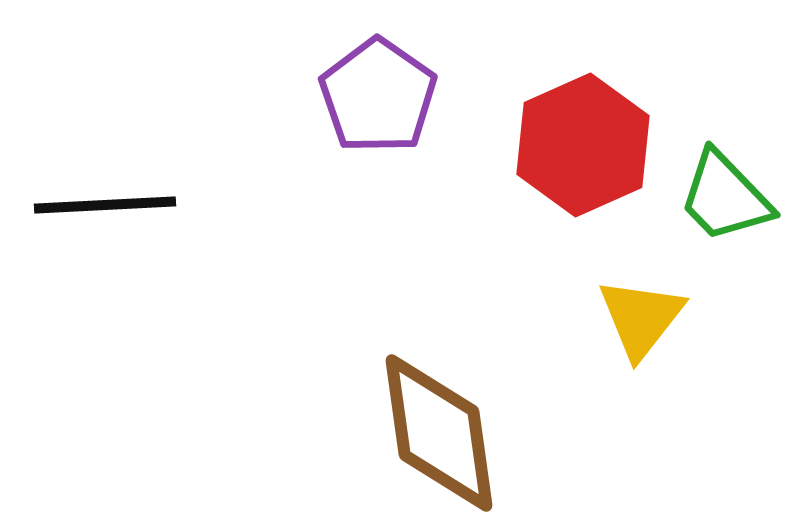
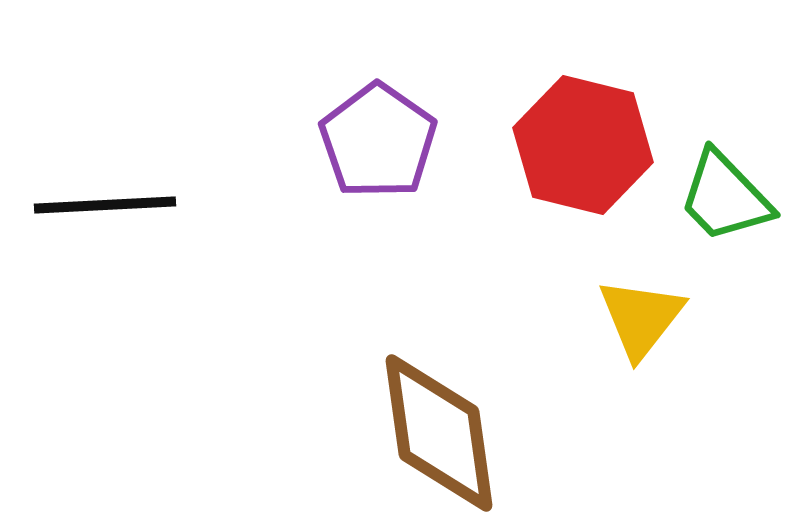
purple pentagon: moved 45 px down
red hexagon: rotated 22 degrees counterclockwise
